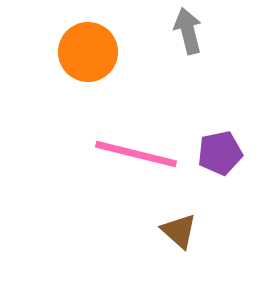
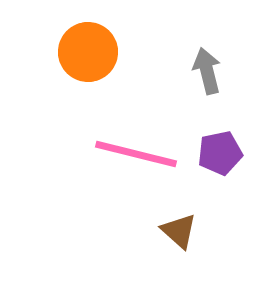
gray arrow: moved 19 px right, 40 px down
